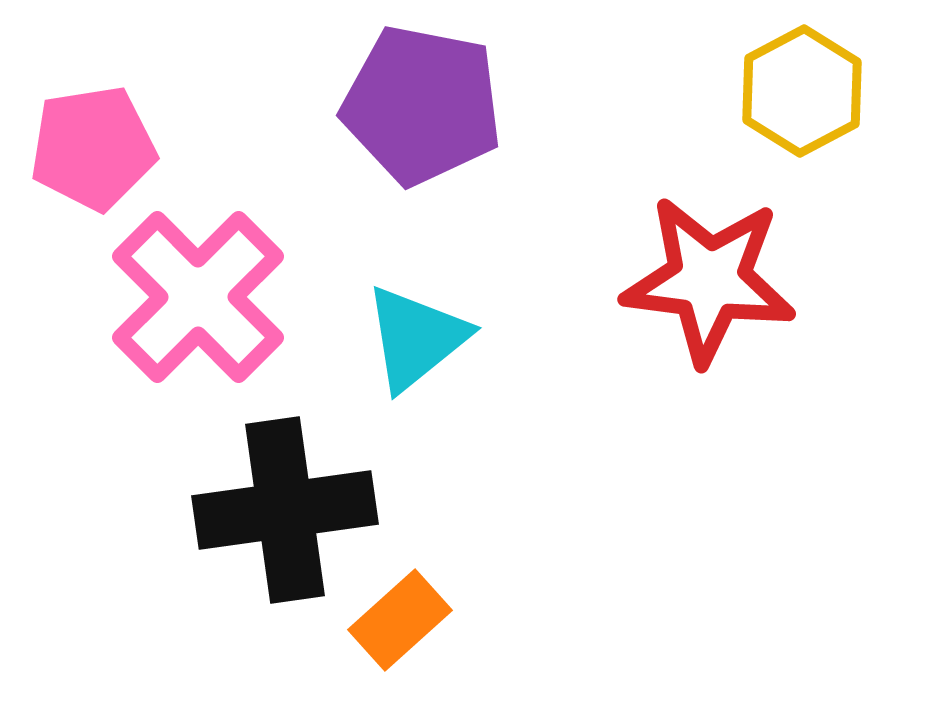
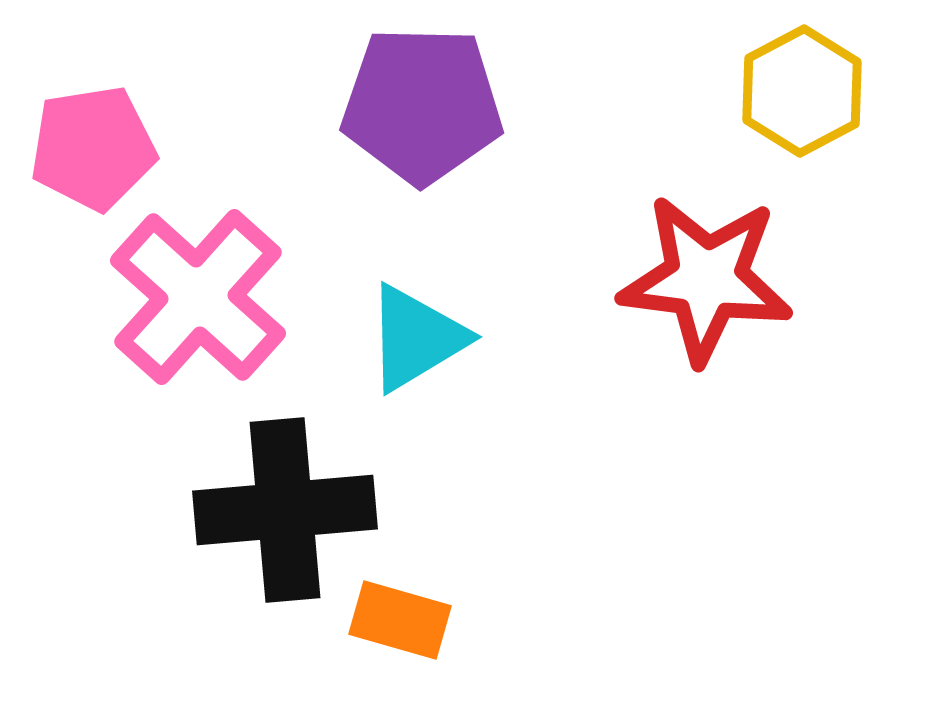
purple pentagon: rotated 10 degrees counterclockwise
red star: moved 3 px left, 1 px up
pink cross: rotated 3 degrees counterclockwise
cyan triangle: rotated 8 degrees clockwise
black cross: rotated 3 degrees clockwise
orange rectangle: rotated 58 degrees clockwise
